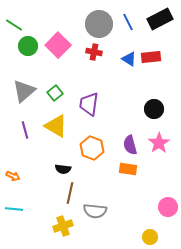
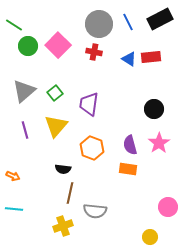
yellow triangle: rotated 40 degrees clockwise
